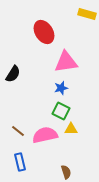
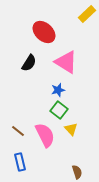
yellow rectangle: rotated 60 degrees counterclockwise
red ellipse: rotated 15 degrees counterclockwise
pink triangle: rotated 40 degrees clockwise
black semicircle: moved 16 px right, 11 px up
blue star: moved 3 px left, 2 px down
green square: moved 2 px left, 1 px up; rotated 12 degrees clockwise
yellow triangle: rotated 48 degrees clockwise
pink semicircle: rotated 75 degrees clockwise
brown semicircle: moved 11 px right
